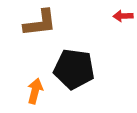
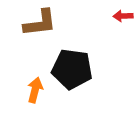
black pentagon: moved 2 px left
orange arrow: moved 1 px up
